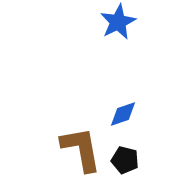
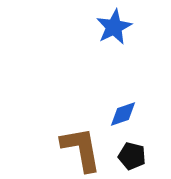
blue star: moved 4 px left, 5 px down
black pentagon: moved 7 px right, 4 px up
